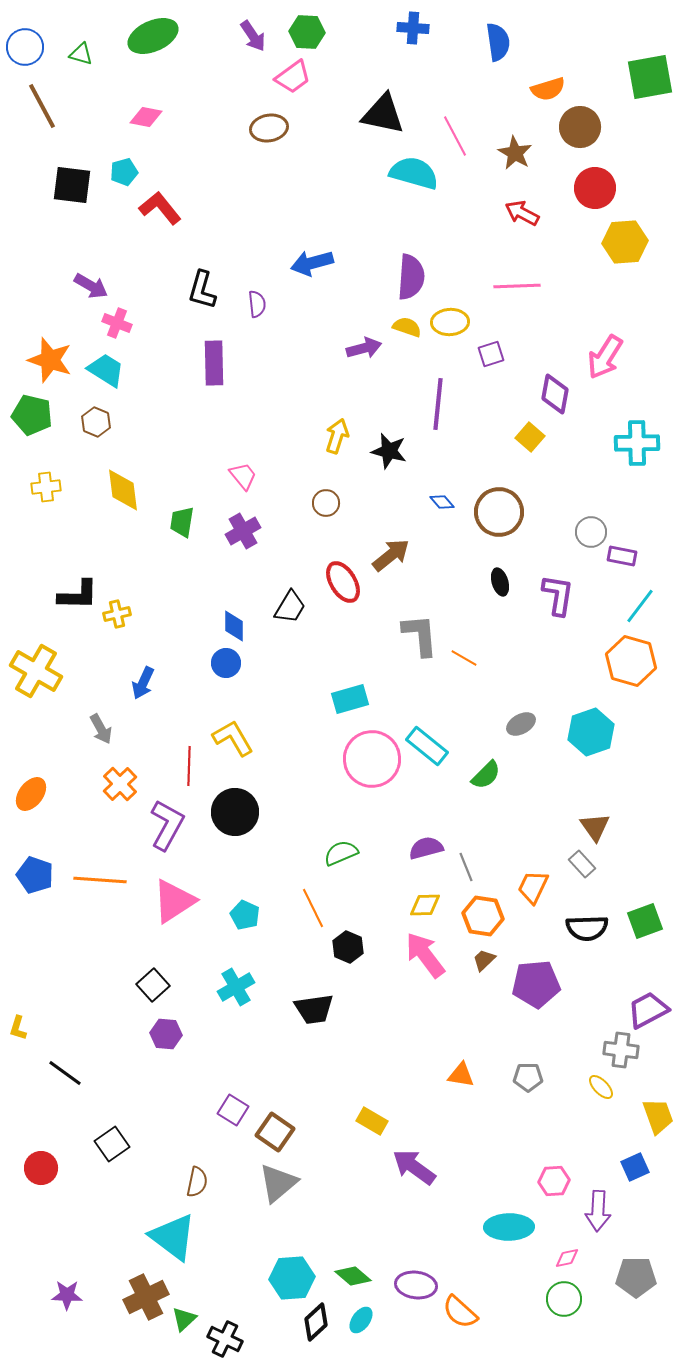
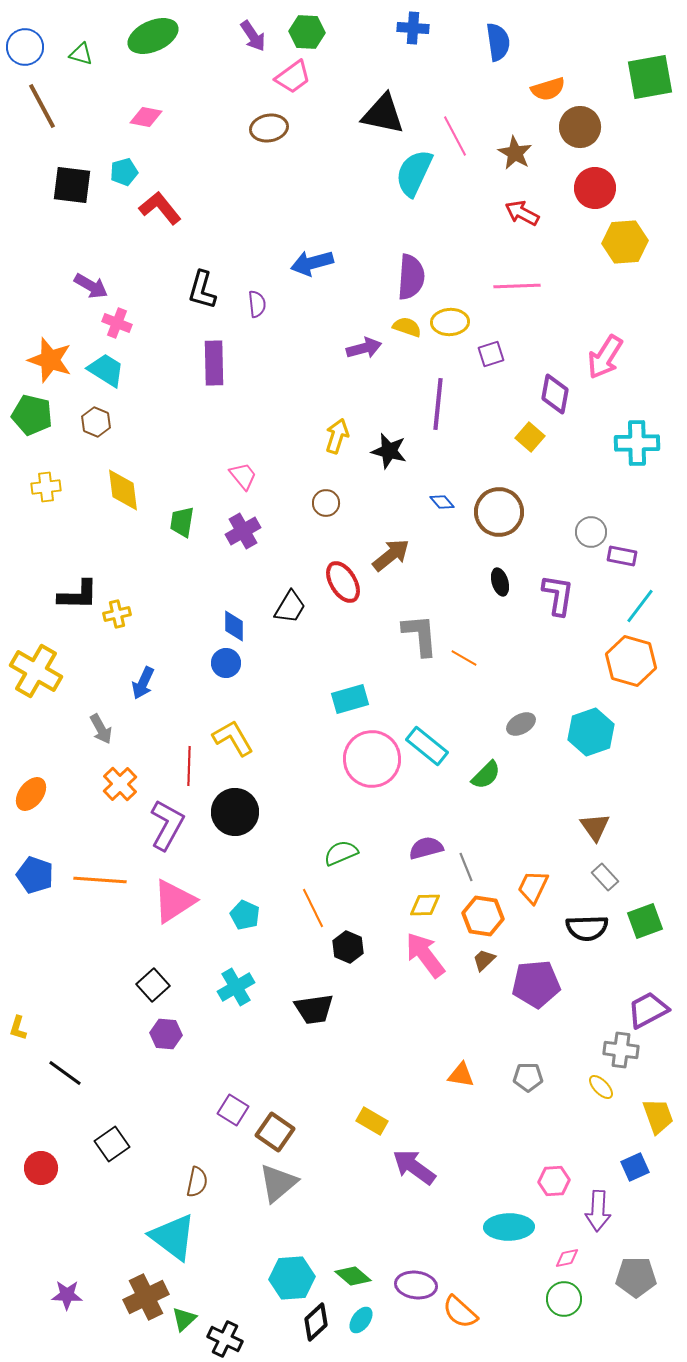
cyan semicircle at (414, 173): rotated 81 degrees counterclockwise
gray rectangle at (582, 864): moved 23 px right, 13 px down
